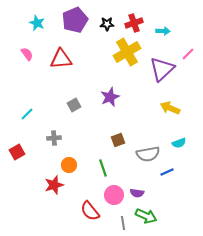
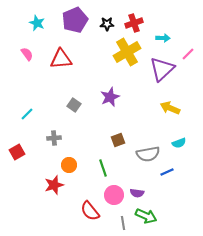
cyan arrow: moved 7 px down
gray square: rotated 24 degrees counterclockwise
